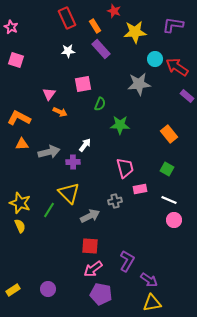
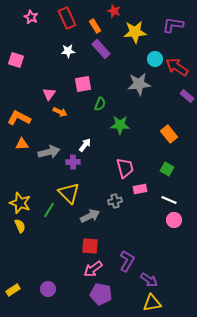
pink star at (11, 27): moved 20 px right, 10 px up
